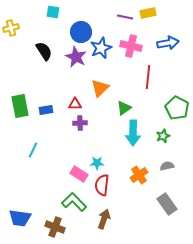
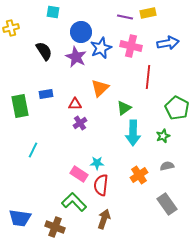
blue rectangle: moved 16 px up
purple cross: rotated 32 degrees counterclockwise
red semicircle: moved 1 px left
